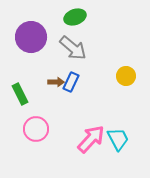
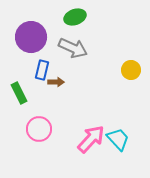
gray arrow: rotated 16 degrees counterclockwise
yellow circle: moved 5 px right, 6 px up
blue rectangle: moved 29 px left, 12 px up; rotated 12 degrees counterclockwise
green rectangle: moved 1 px left, 1 px up
pink circle: moved 3 px right
cyan trapezoid: rotated 15 degrees counterclockwise
